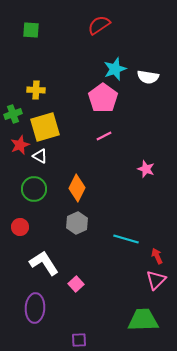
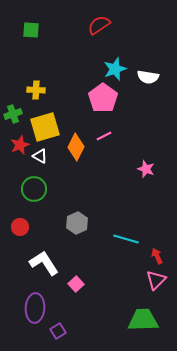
orange diamond: moved 1 px left, 41 px up
purple square: moved 21 px left, 9 px up; rotated 28 degrees counterclockwise
